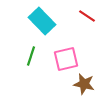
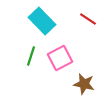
red line: moved 1 px right, 3 px down
pink square: moved 6 px left, 1 px up; rotated 15 degrees counterclockwise
